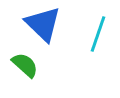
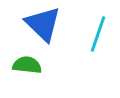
green semicircle: moved 2 px right; rotated 36 degrees counterclockwise
